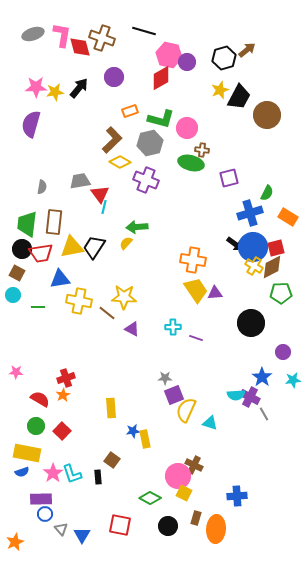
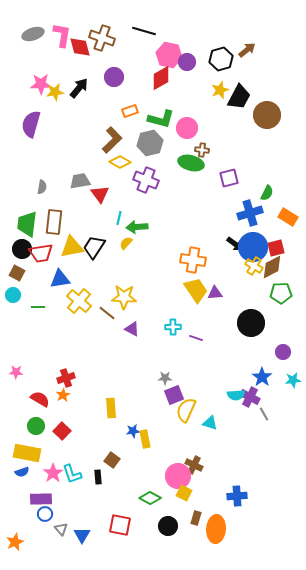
black hexagon at (224, 58): moved 3 px left, 1 px down
pink star at (36, 87): moved 5 px right, 3 px up
cyan line at (104, 207): moved 15 px right, 11 px down
yellow cross at (79, 301): rotated 30 degrees clockwise
